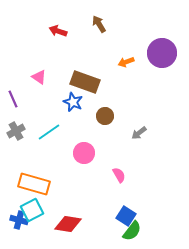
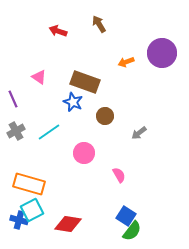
orange rectangle: moved 5 px left
